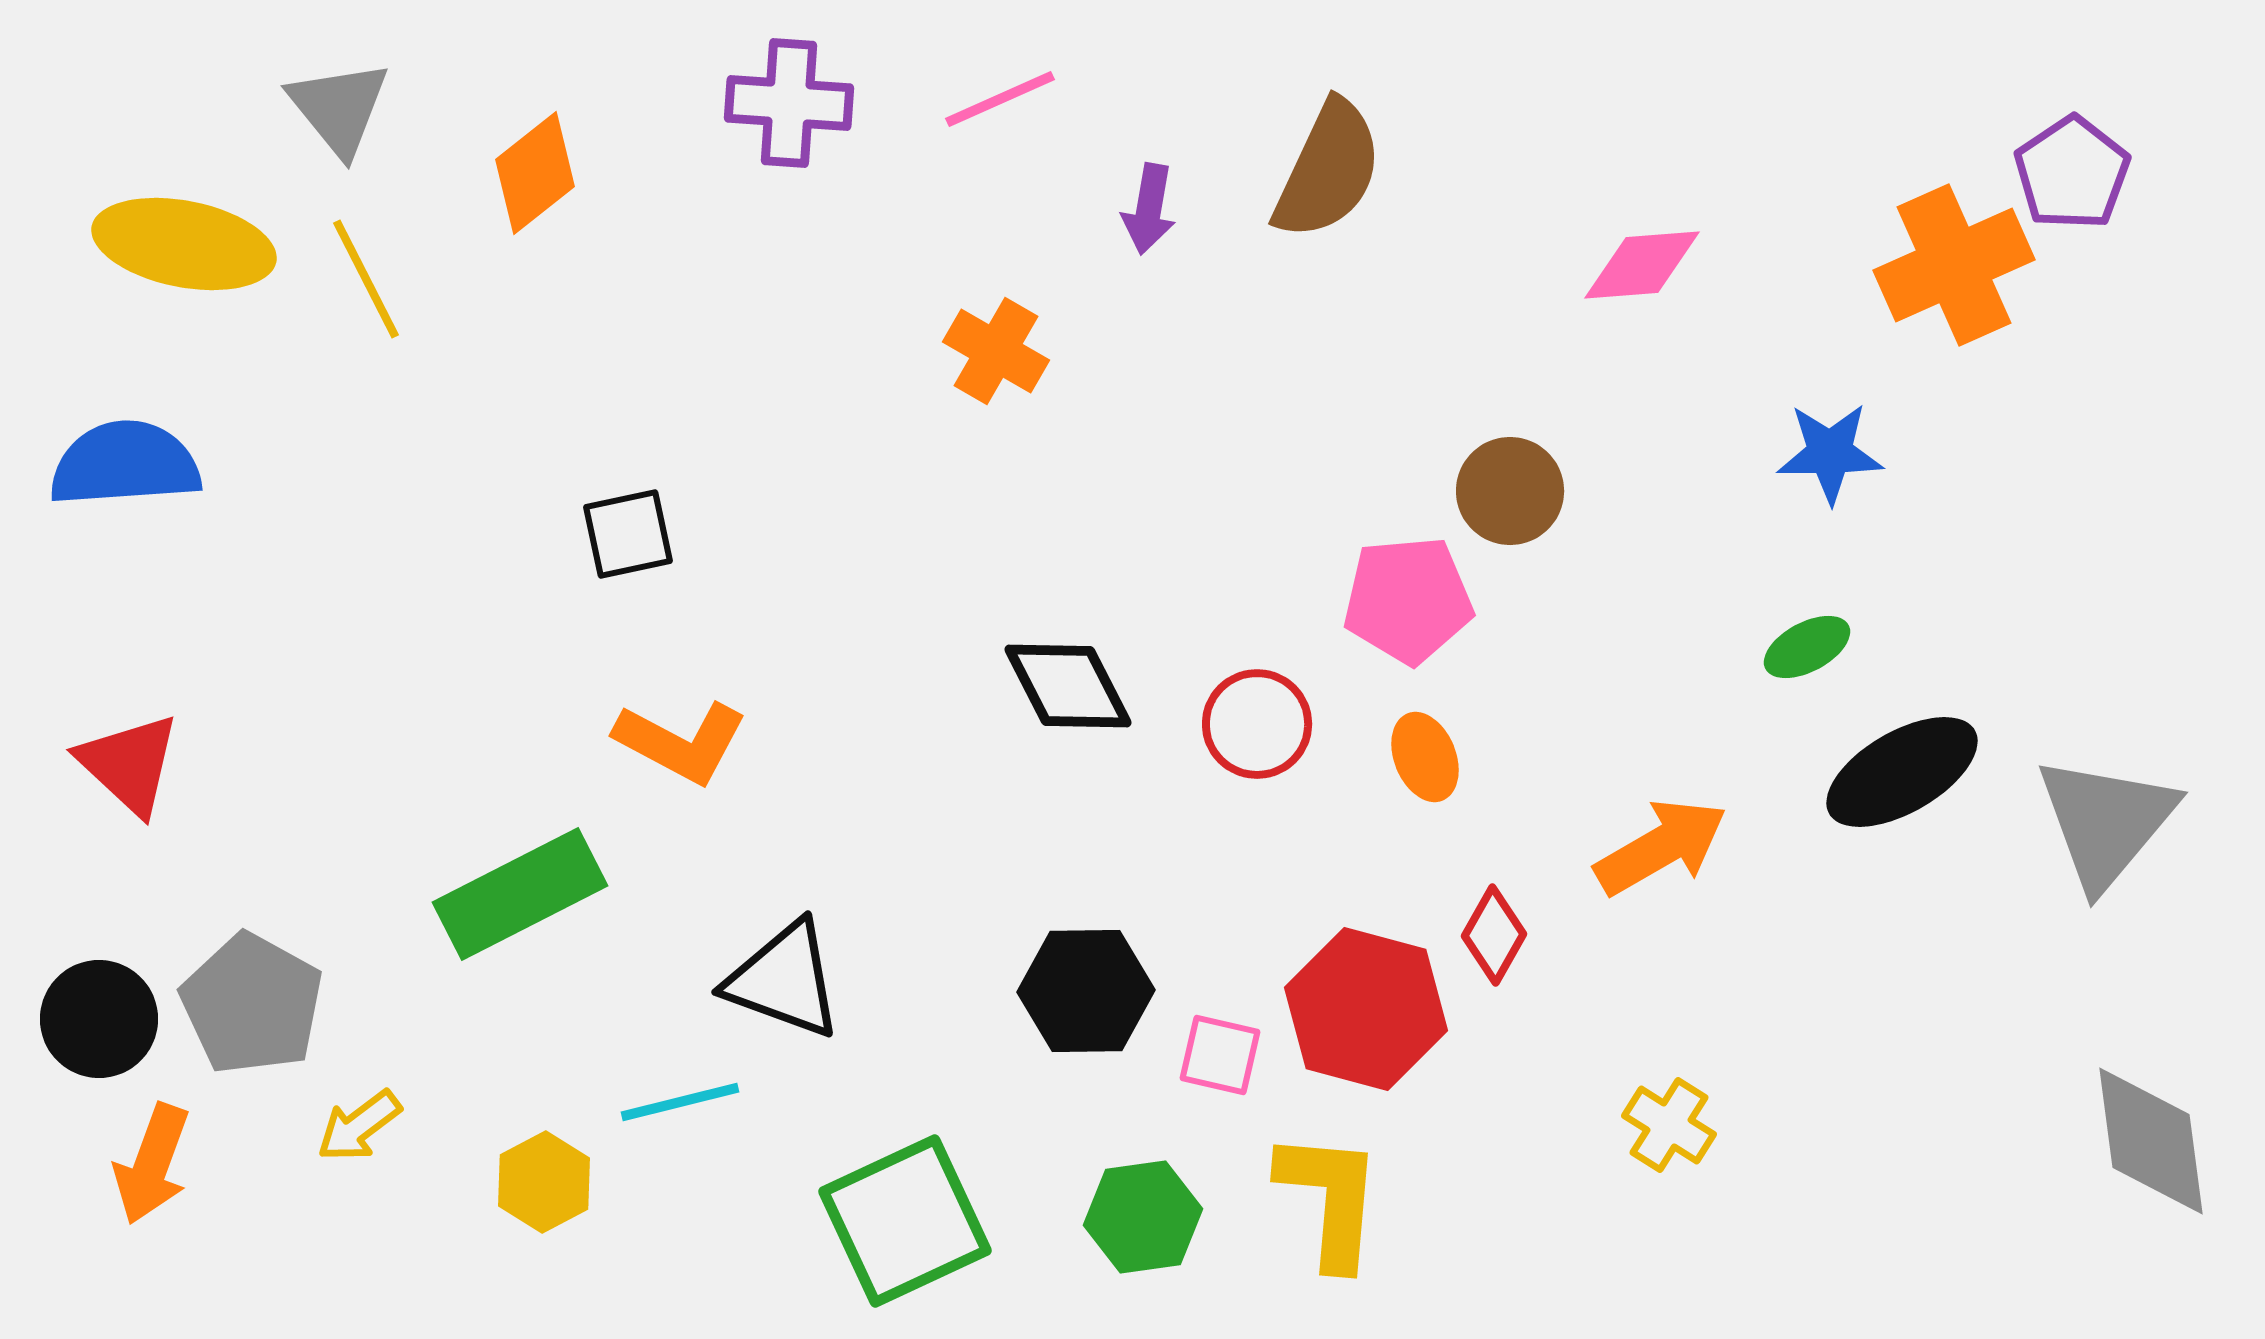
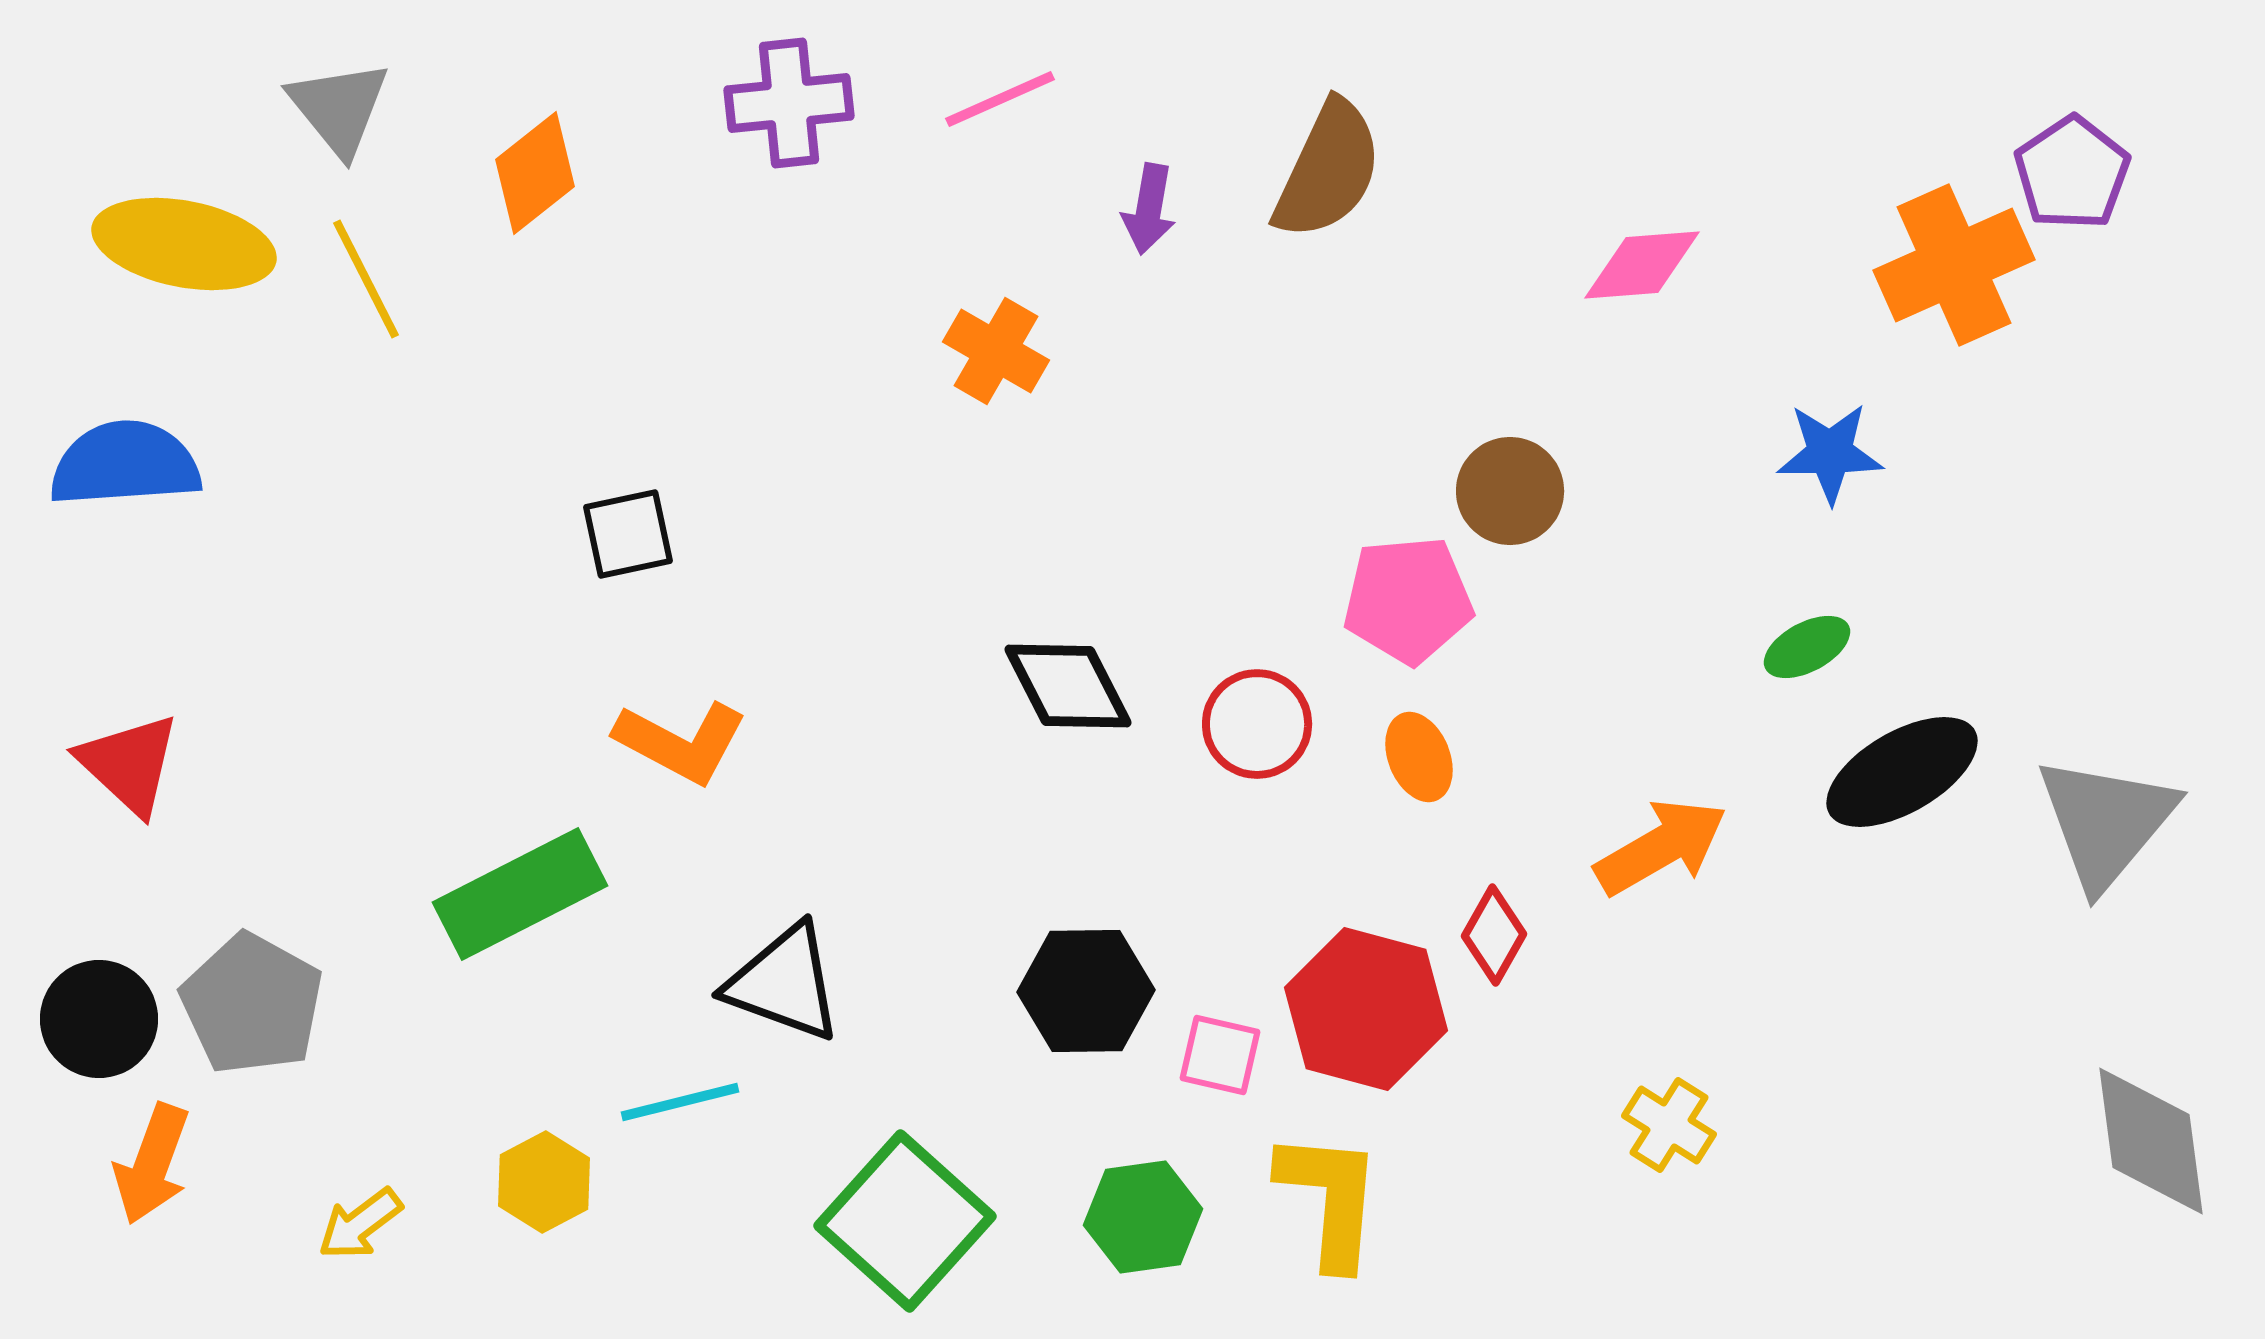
purple cross at (789, 103): rotated 10 degrees counterclockwise
orange ellipse at (1425, 757): moved 6 px left
black triangle at (784, 980): moved 3 px down
yellow arrow at (359, 1126): moved 1 px right, 98 px down
green square at (905, 1221): rotated 23 degrees counterclockwise
